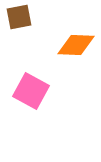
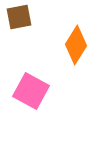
orange diamond: rotated 60 degrees counterclockwise
